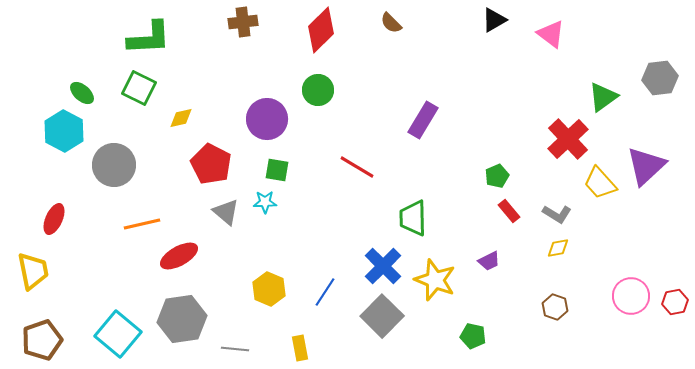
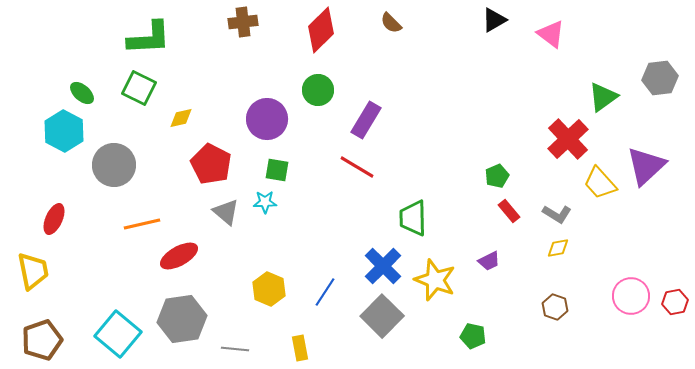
purple rectangle at (423, 120): moved 57 px left
